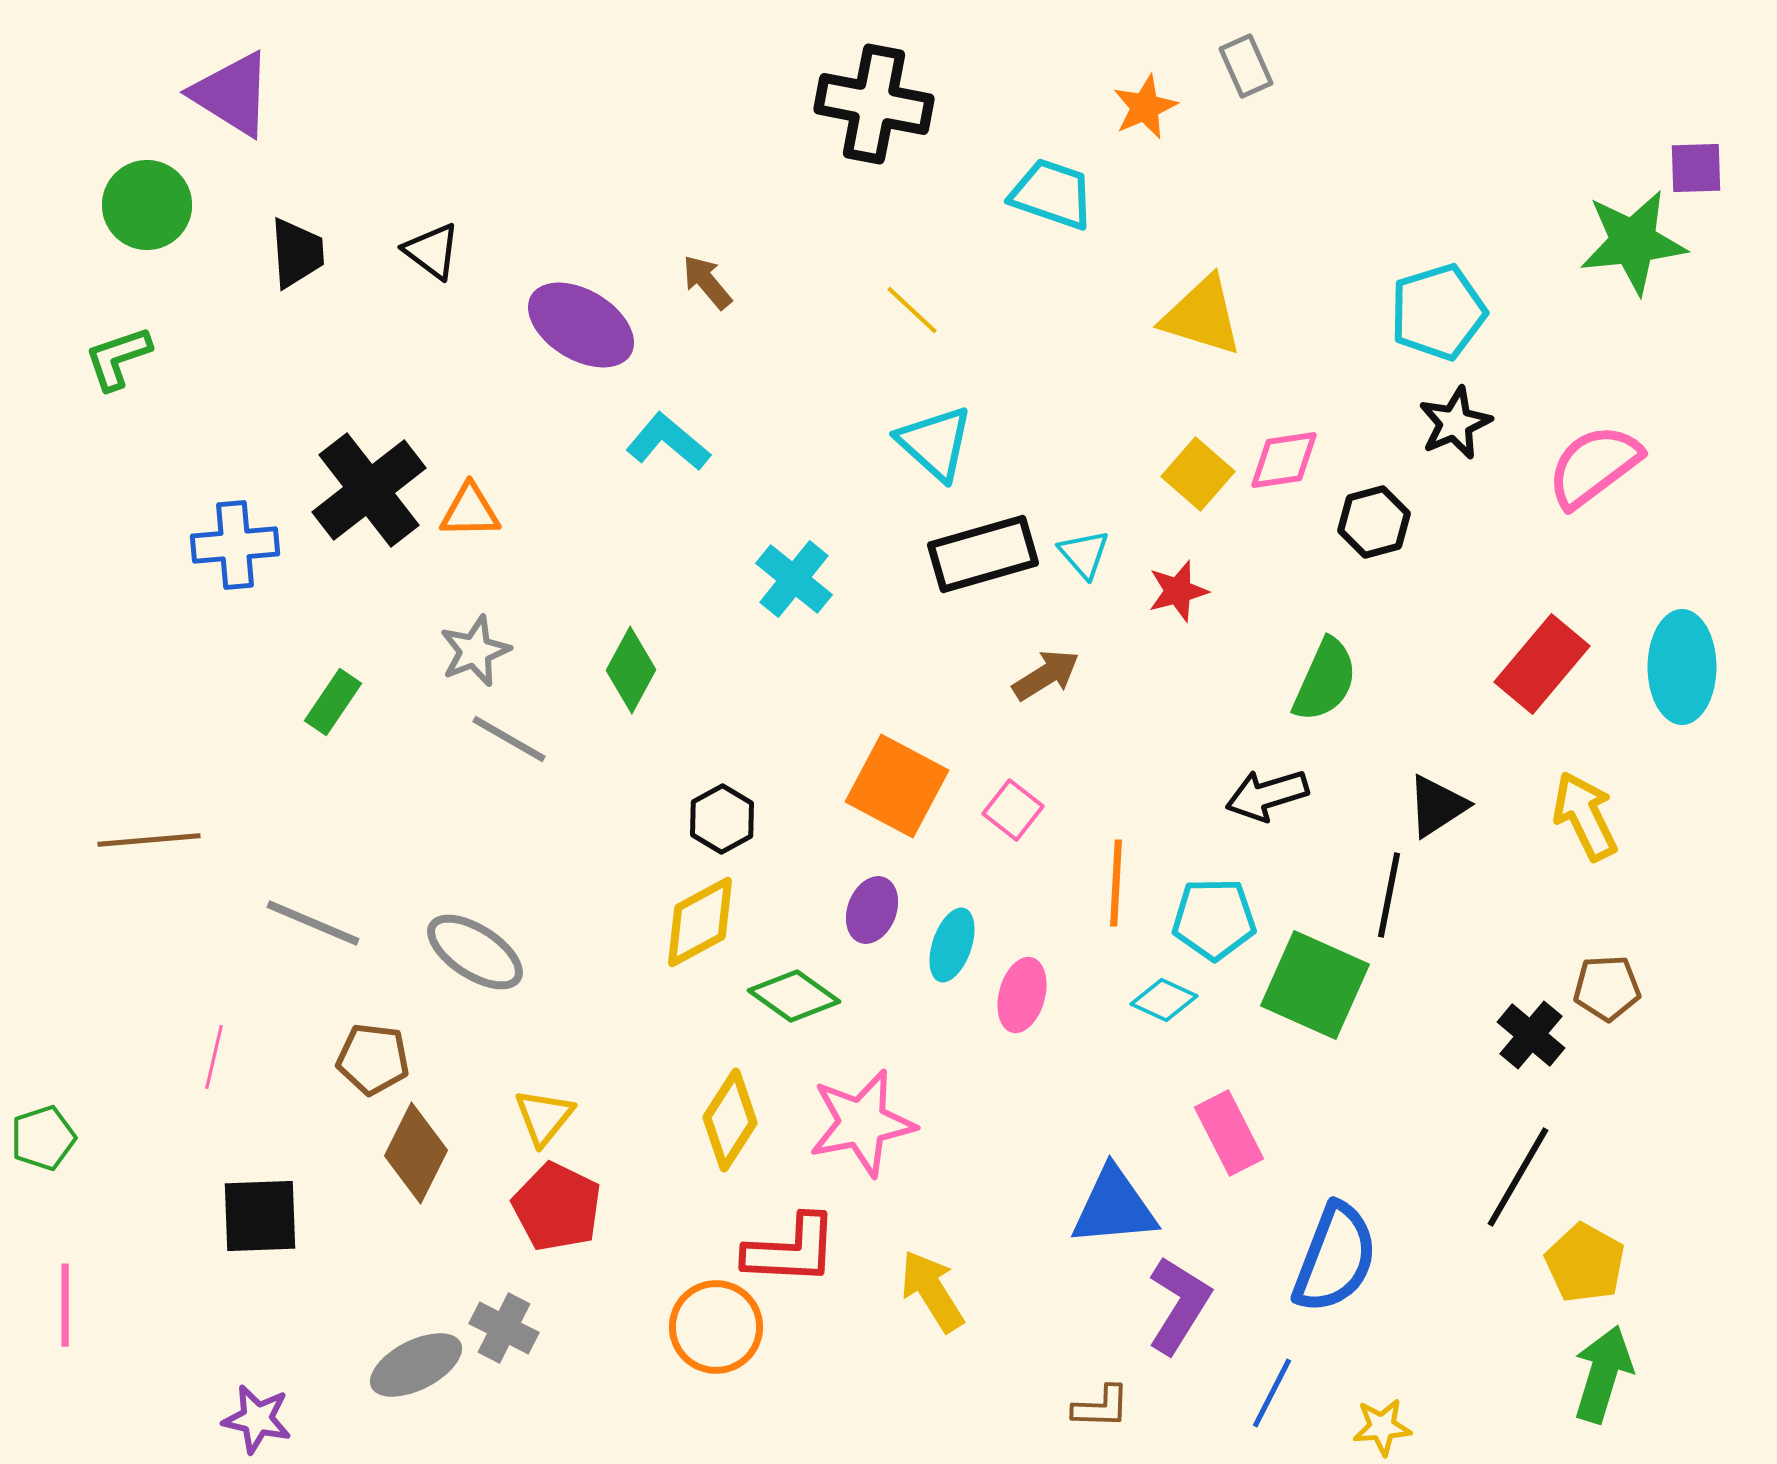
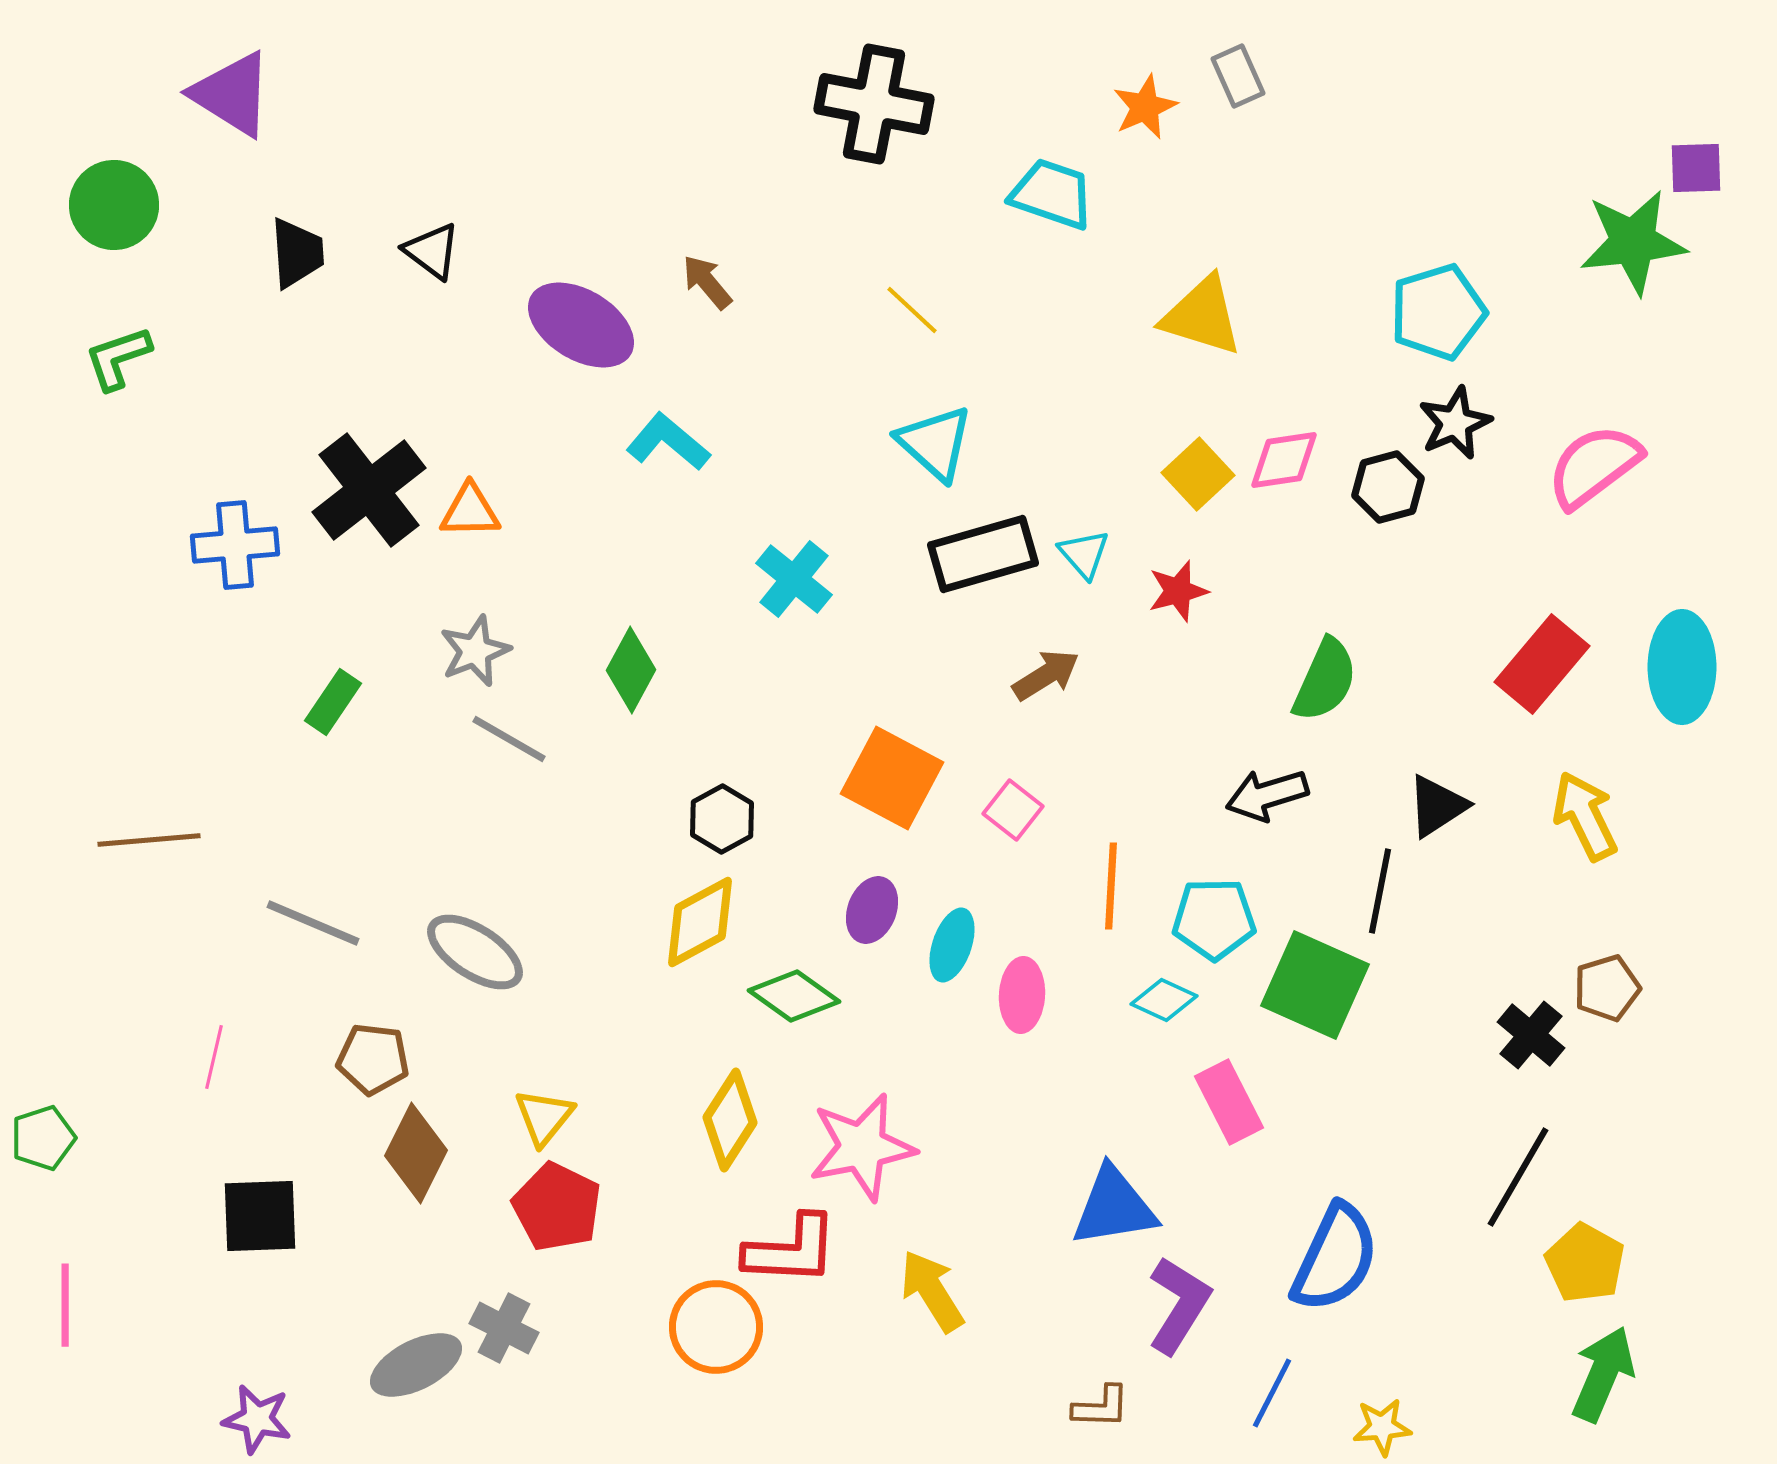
gray rectangle at (1246, 66): moved 8 px left, 10 px down
green circle at (147, 205): moved 33 px left
yellow square at (1198, 474): rotated 6 degrees clockwise
black hexagon at (1374, 522): moved 14 px right, 35 px up
orange square at (897, 786): moved 5 px left, 8 px up
orange line at (1116, 883): moved 5 px left, 3 px down
black line at (1389, 895): moved 9 px left, 4 px up
brown pentagon at (1607, 988): rotated 14 degrees counterclockwise
pink ellipse at (1022, 995): rotated 12 degrees counterclockwise
pink star at (862, 1123): moved 24 px down
pink rectangle at (1229, 1133): moved 31 px up
blue triangle at (1114, 1207): rotated 4 degrees counterclockwise
blue semicircle at (1335, 1258): rotated 4 degrees clockwise
green arrow at (1603, 1374): rotated 6 degrees clockwise
